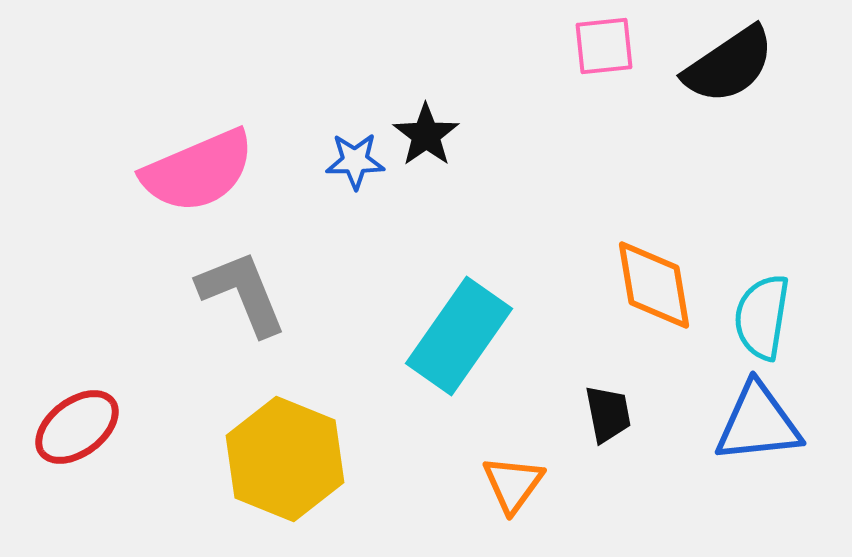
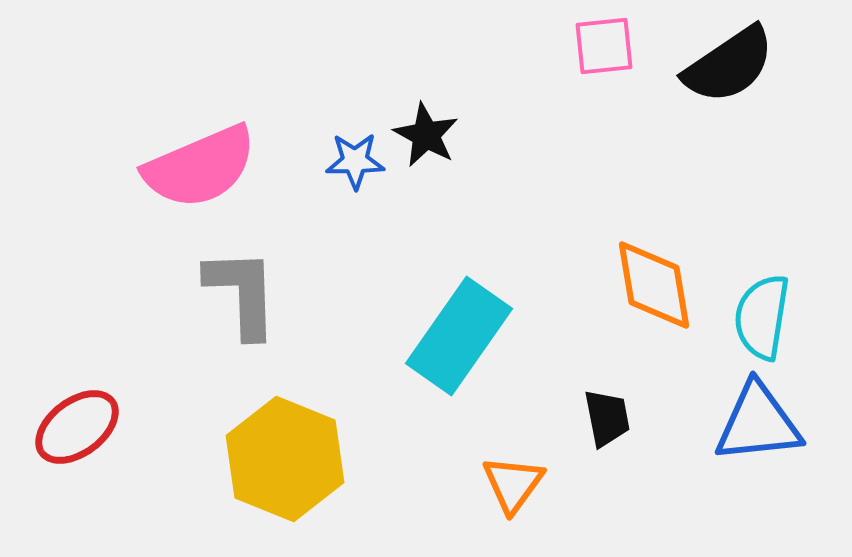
black star: rotated 8 degrees counterclockwise
pink semicircle: moved 2 px right, 4 px up
gray L-shape: rotated 20 degrees clockwise
black trapezoid: moved 1 px left, 4 px down
